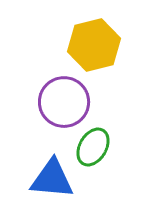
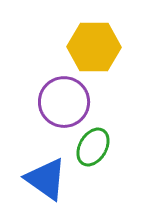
yellow hexagon: moved 2 px down; rotated 15 degrees clockwise
blue triangle: moved 6 px left; rotated 30 degrees clockwise
